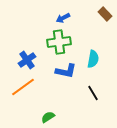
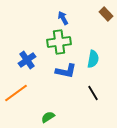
brown rectangle: moved 1 px right
blue arrow: rotated 88 degrees clockwise
orange line: moved 7 px left, 6 px down
